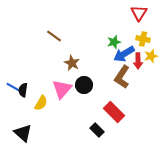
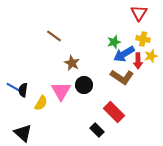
brown L-shape: rotated 90 degrees counterclockwise
pink triangle: moved 1 px left, 2 px down; rotated 10 degrees counterclockwise
